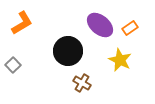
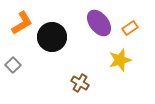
purple ellipse: moved 1 px left, 2 px up; rotated 12 degrees clockwise
black circle: moved 16 px left, 14 px up
yellow star: rotated 30 degrees clockwise
brown cross: moved 2 px left
